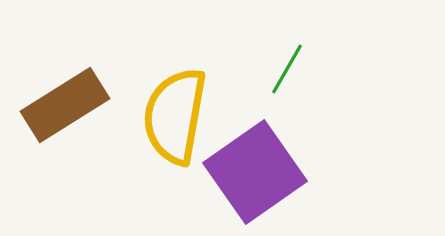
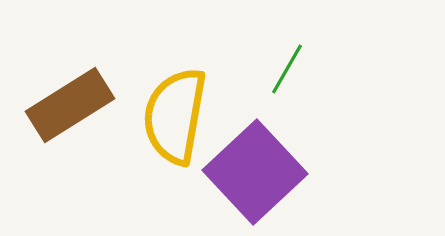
brown rectangle: moved 5 px right
purple square: rotated 8 degrees counterclockwise
